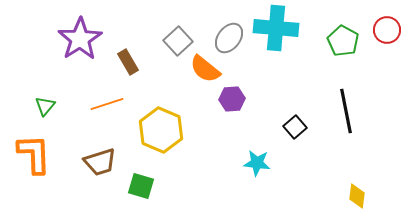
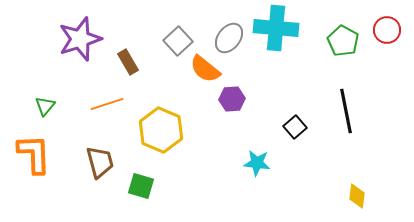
purple star: rotated 15 degrees clockwise
brown trapezoid: rotated 88 degrees counterclockwise
